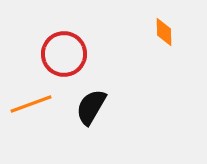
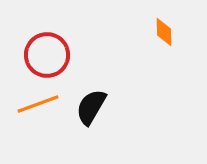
red circle: moved 17 px left, 1 px down
orange line: moved 7 px right
